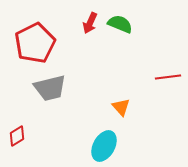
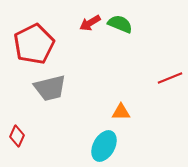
red arrow: rotated 35 degrees clockwise
red pentagon: moved 1 px left, 1 px down
red line: moved 2 px right, 1 px down; rotated 15 degrees counterclockwise
orange triangle: moved 5 px down; rotated 48 degrees counterclockwise
red diamond: rotated 35 degrees counterclockwise
